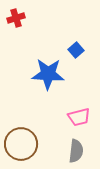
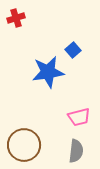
blue square: moved 3 px left
blue star: moved 2 px up; rotated 12 degrees counterclockwise
brown circle: moved 3 px right, 1 px down
